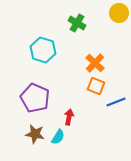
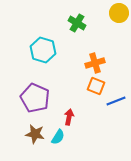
orange cross: rotated 30 degrees clockwise
blue line: moved 1 px up
